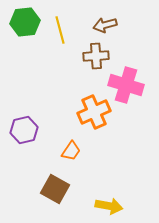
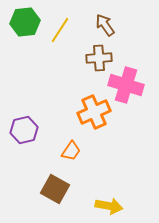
brown arrow: rotated 70 degrees clockwise
yellow line: rotated 48 degrees clockwise
brown cross: moved 3 px right, 2 px down
